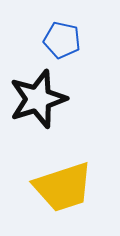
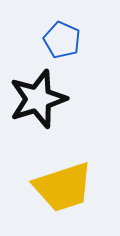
blue pentagon: rotated 12 degrees clockwise
